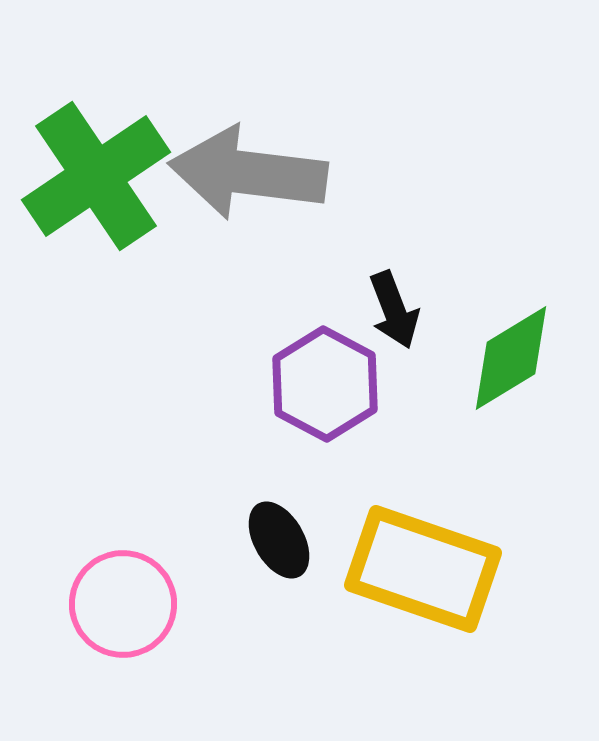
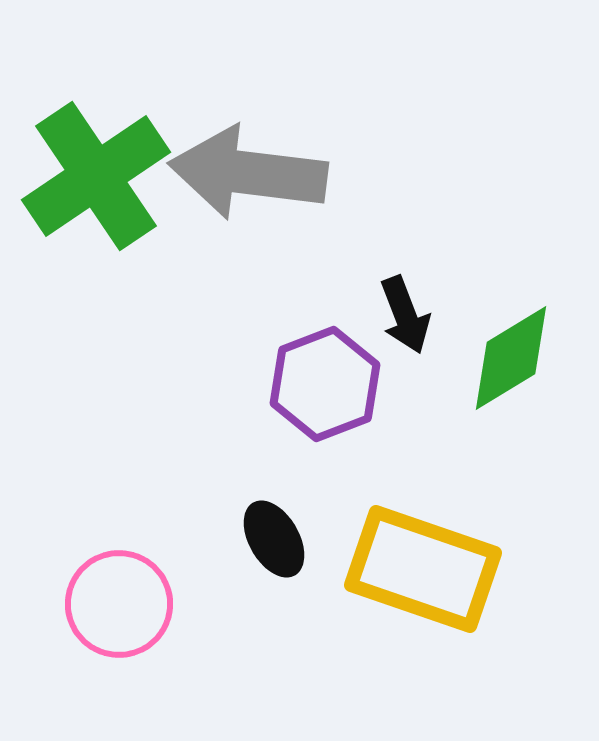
black arrow: moved 11 px right, 5 px down
purple hexagon: rotated 11 degrees clockwise
black ellipse: moved 5 px left, 1 px up
pink circle: moved 4 px left
